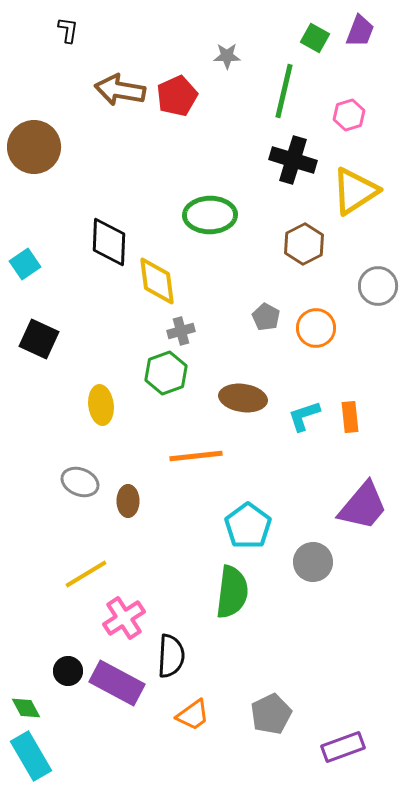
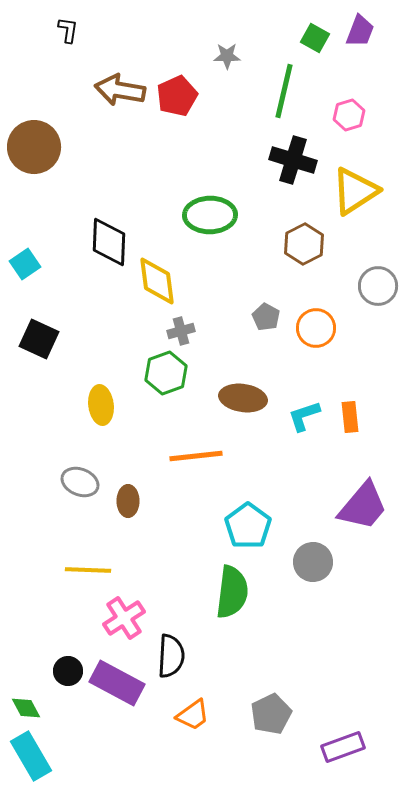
yellow line at (86, 574): moved 2 px right, 4 px up; rotated 33 degrees clockwise
